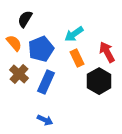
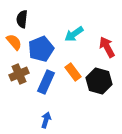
black semicircle: moved 3 px left; rotated 24 degrees counterclockwise
orange semicircle: moved 1 px up
red arrow: moved 5 px up
orange rectangle: moved 4 px left, 14 px down; rotated 12 degrees counterclockwise
brown cross: rotated 24 degrees clockwise
black hexagon: rotated 15 degrees counterclockwise
blue arrow: moved 1 px right; rotated 98 degrees counterclockwise
